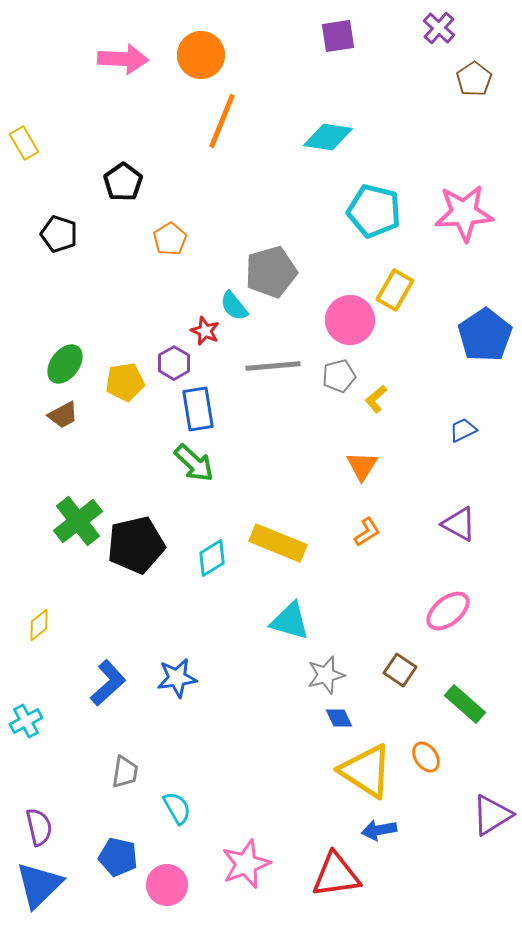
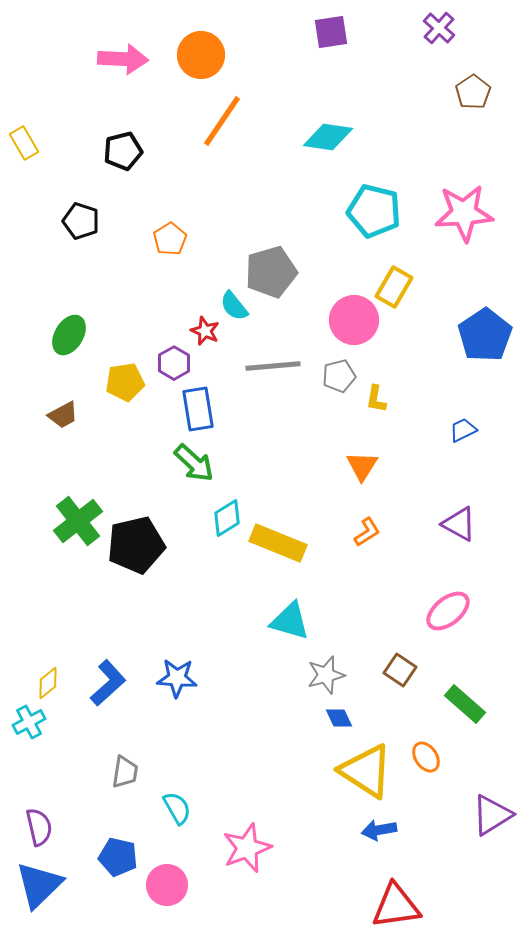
purple square at (338, 36): moved 7 px left, 4 px up
brown pentagon at (474, 79): moved 1 px left, 13 px down
orange line at (222, 121): rotated 12 degrees clockwise
black pentagon at (123, 182): moved 31 px up; rotated 21 degrees clockwise
black pentagon at (59, 234): moved 22 px right, 13 px up
yellow rectangle at (395, 290): moved 1 px left, 3 px up
pink circle at (350, 320): moved 4 px right
green ellipse at (65, 364): moved 4 px right, 29 px up; rotated 6 degrees counterclockwise
yellow L-shape at (376, 399): rotated 40 degrees counterclockwise
cyan diamond at (212, 558): moved 15 px right, 40 px up
yellow diamond at (39, 625): moved 9 px right, 58 px down
blue star at (177, 678): rotated 12 degrees clockwise
cyan cross at (26, 721): moved 3 px right, 1 px down
pink star at (246, 864): moved 1 px right, 16 px up
red triangle at (336, 875): moved 60 px right, 31 px down
